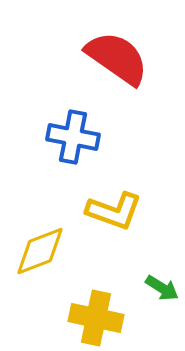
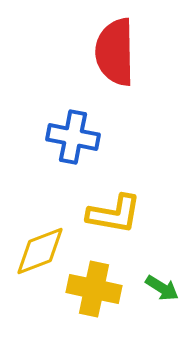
red semicircle: moved 2 px left, 6 px up; rotated 126 degrees counterclockwise
yellow L-shape: moved 3 px down; rotated 10 degrees counterclockwise
yellow cross: moved 2 px left, 29 px up
